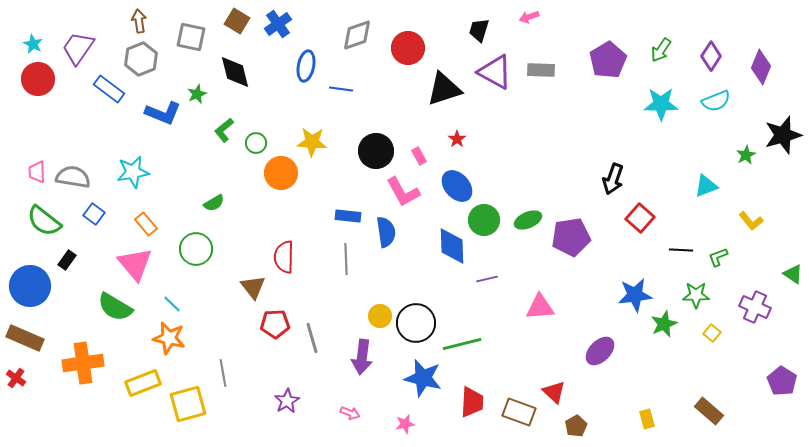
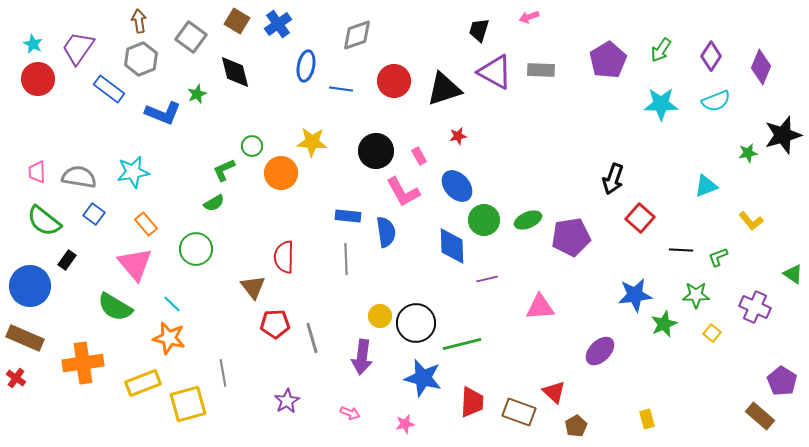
gray square at (191, 37): rotated 24 degrees clockwise
red circle at (408, 48): moved 14 px left, 33 px down
green L-shape at (224, 130): moved 40 px down; rotated 15 degrees clockwise
red star at (457, 139): moved 1 px right, 3 px up; rotated 24 degrees clockwise
green circle at (256, 143): moved 4 px left, 3 px down
green star at (746, 155): moved 2 px right, 2 px up; rotated 18 degrees clockwise
gray semicircle at (73, 177): moved 6 px right
brown rectangle at (709, 411): moved 51 px right, 5 px down
